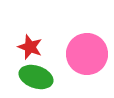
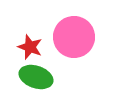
pink circle: moved 13 px left, 17 px up
